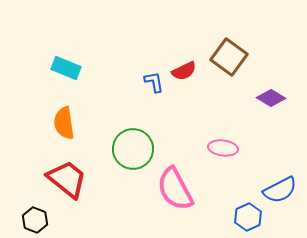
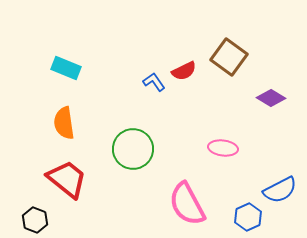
blue L-shape: rotated 25 degrees counterclockwise
pink semicircle: moved 12 px right, 15 px down
